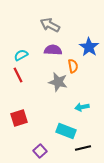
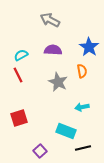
gray arrow: moved 5 px up
orange semicircle: moved 9 px right, 5 px down
gray star: rotated 12 degrees clockwise
